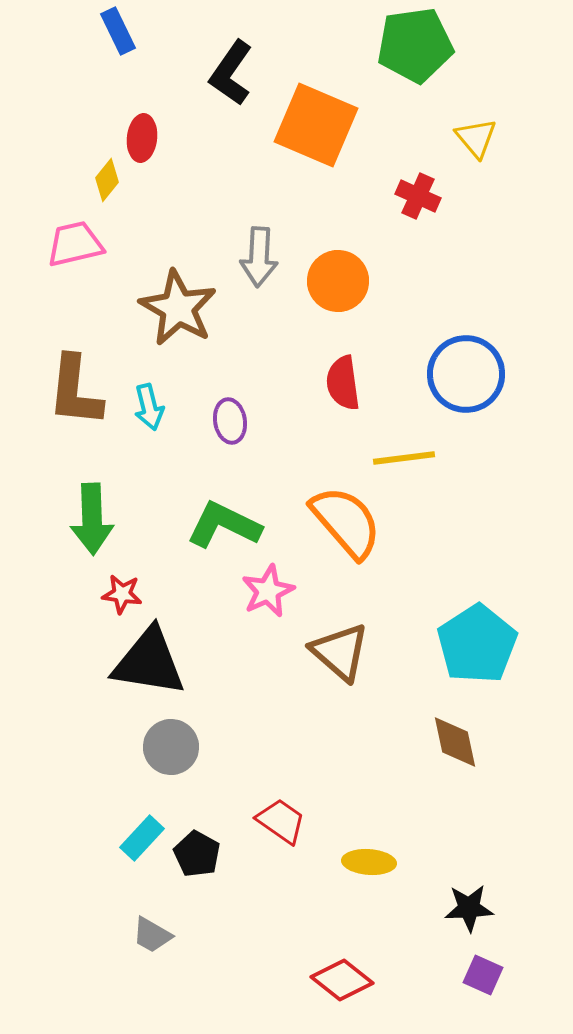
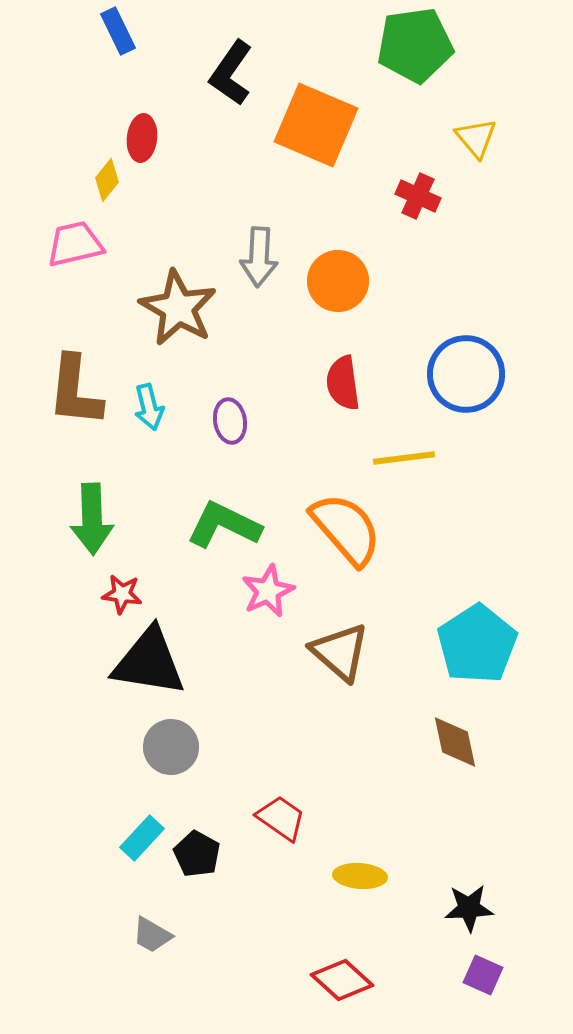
orange semicircle: moved 7 px down
red trapezoid: moved 3 px up
yellow ellipse: moved 9 px left, 14 px down
red diamond: rotated 4 degrees clockwise
